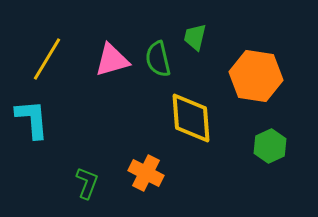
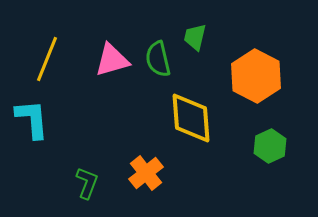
yellow line: rotated 9 degrees counterclockwise
orange hexagon: rotated 18 degrees clockwise
orange cross: rotated 24 degrees clockwise
